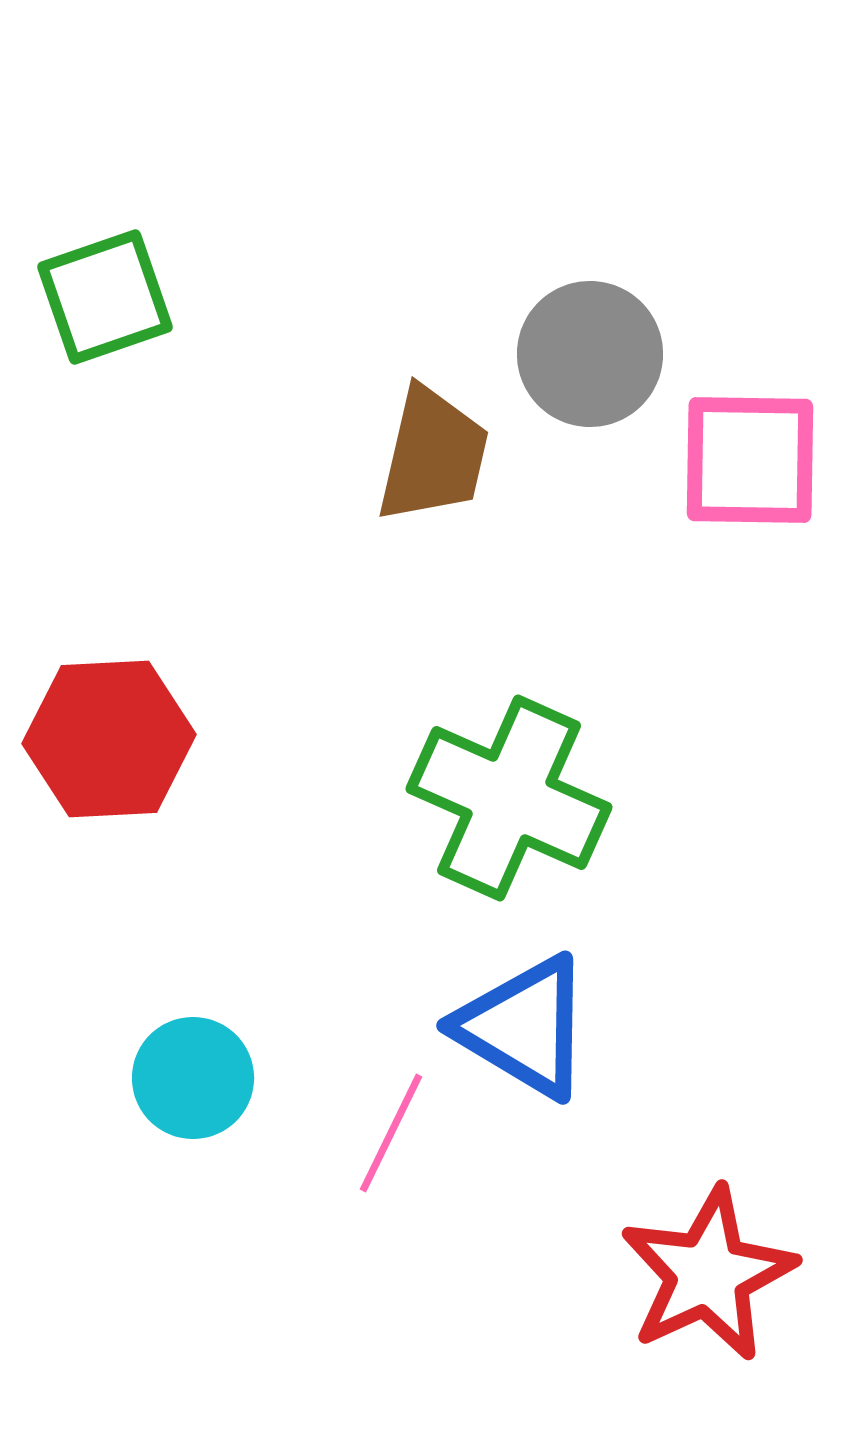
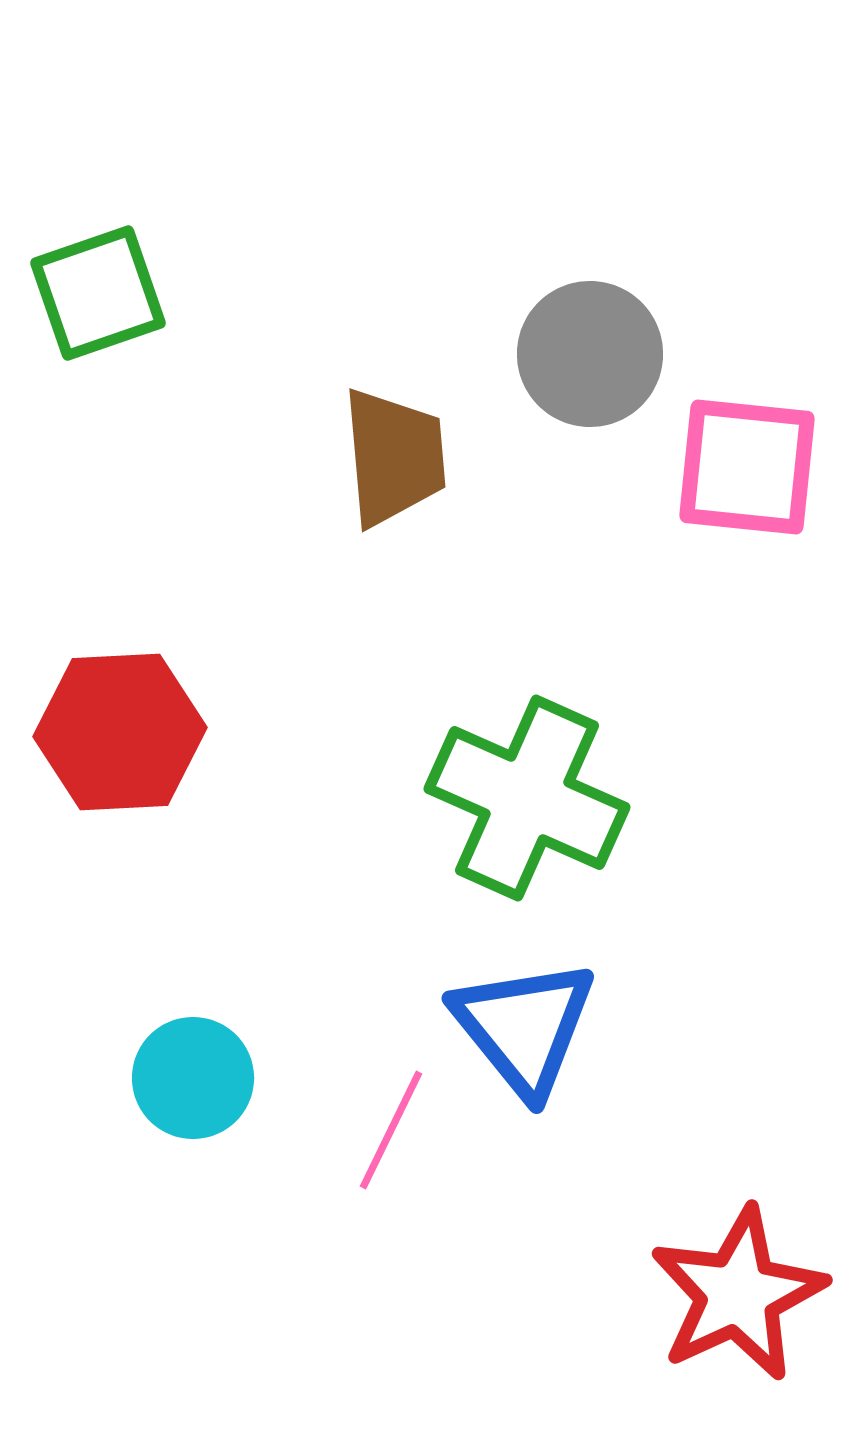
green square: moved 7 px left, 4 px up
brown trapezoid: moved 39 px left, 2 px down; rotated 18 degrees counterclockwise
pink square: moved 3 px left, 7 px down; rotated 5 degrees clockwise
red hexagon: moved 11 px right, 7 px up
green cross: moved 18 px right
blue triangle: rotated 20 degrees clockwise
pink line: moved 3 px up
red star: moved 30 px right, 20 px down
